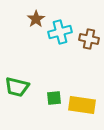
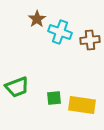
brown star: moved 1 px right
cyan cross: rotated 35 degrees clockwise
brown cross: moved 1 px right, 1 px down; rotated 18 degrees counterclockwise
green trapezoid: rotated 35 degrees counterclockwise
